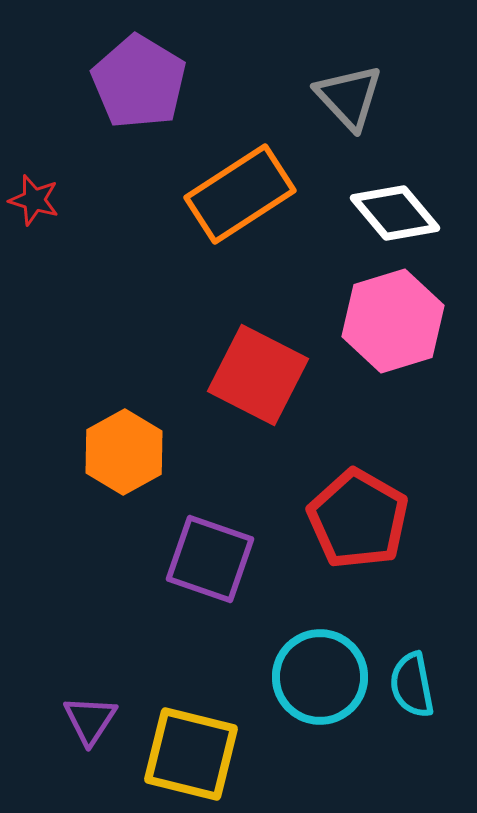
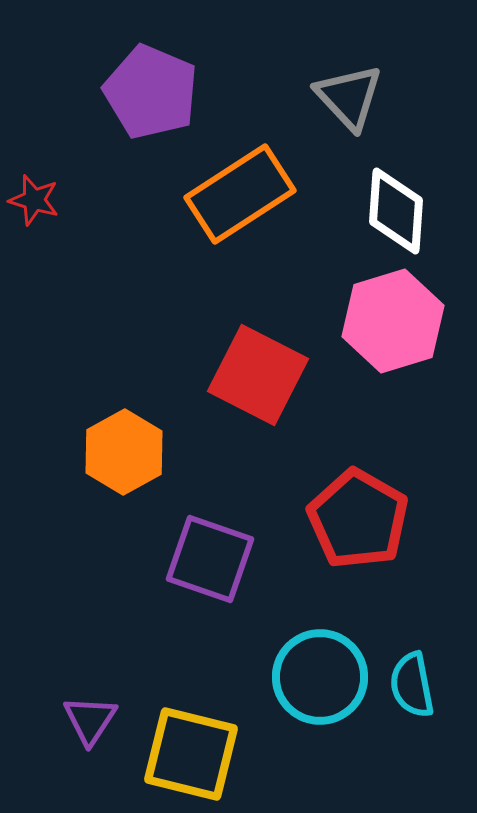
purple pentagon: moved 12 px right, 10 px down; rotated 8 degrees counterclockwise
white diamond: moved 1 px right, 2 px up; rotated 44 degrees clockwise
